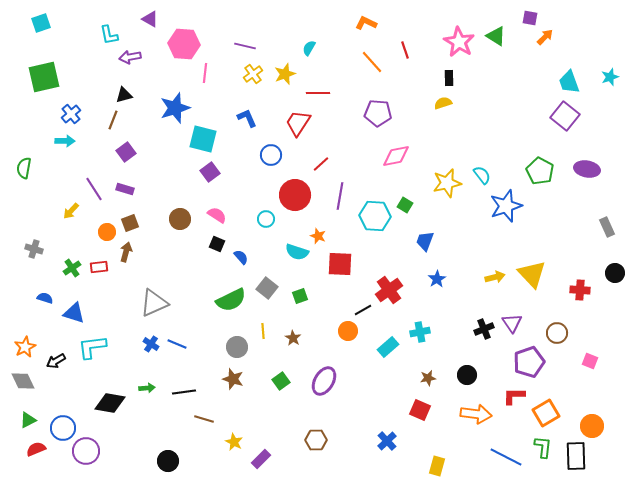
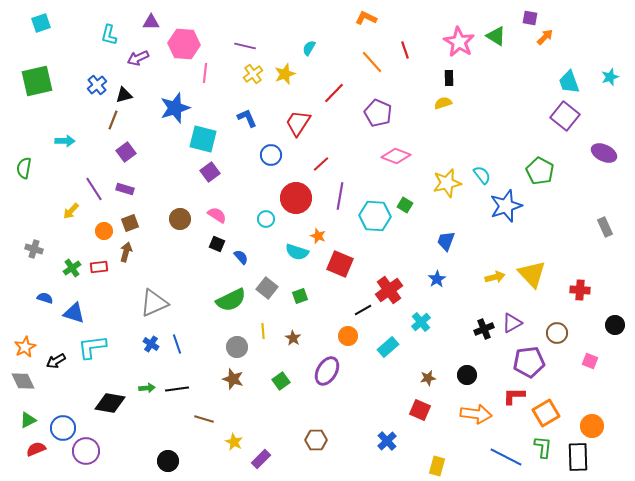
purple triangle at (150, 19): moved 1 px right, 3 px down; rotated 30 degrees counterclockwise
orange L-shape at (366, 23): moved 5 px up
cyan L-shape at (109, 35): rotated 25 degrees clockwise
purple arrow at (130, 57): moved 8 px right, 1 px down; rotated 15 degrees counterclockwise
green square at (44, 77): moved 7 px left, 4 px down
red line at (318, 93): moved 16 px right; rotated 45 degrees counterclockwise
purple pentagon at (378, 113): rotated 20 degrees clockwise
blue cross at (71, 114): moved 26 px right, 29 px up
pink diamond at (396, 156): rotated 32 degrees clockwise
purple ellipse at (587, 169): moved 17 px right, 16 px up; rotated 15 degrees clockwise
red circle at (295, 195): moved 1 px right, 3 px down
gray rectangle at (607, 227): moved 2 px left
orange circle at (107, 232): moved 3 px left, 1 px up
blue trapezoid at (425, 241): moved 21 px right
red square at (340, 264): rotated 20 degrees clockwise
black circle at (615, 273): moved 52 px down
purple triangle at (512, 323): rotated 35 degrees clockwise
orange circle at (348, 331): moved 5 px down
cyan cross at (420, 332): moved 1 px right, 10 px up; rotated 30 degrees counterclockwise
blue line at (177, 344): rotated 48 degrees clockwise
purple pentagon at (529, 362): rotated 12 degrees clockwise
purple ellipse at (324, 381): moved 3 px right, 10 px up
black line at (184, 392): moved 7 px left, 3 px up
black rectangle at (576, 456): moved 2 px right, 1 px down
